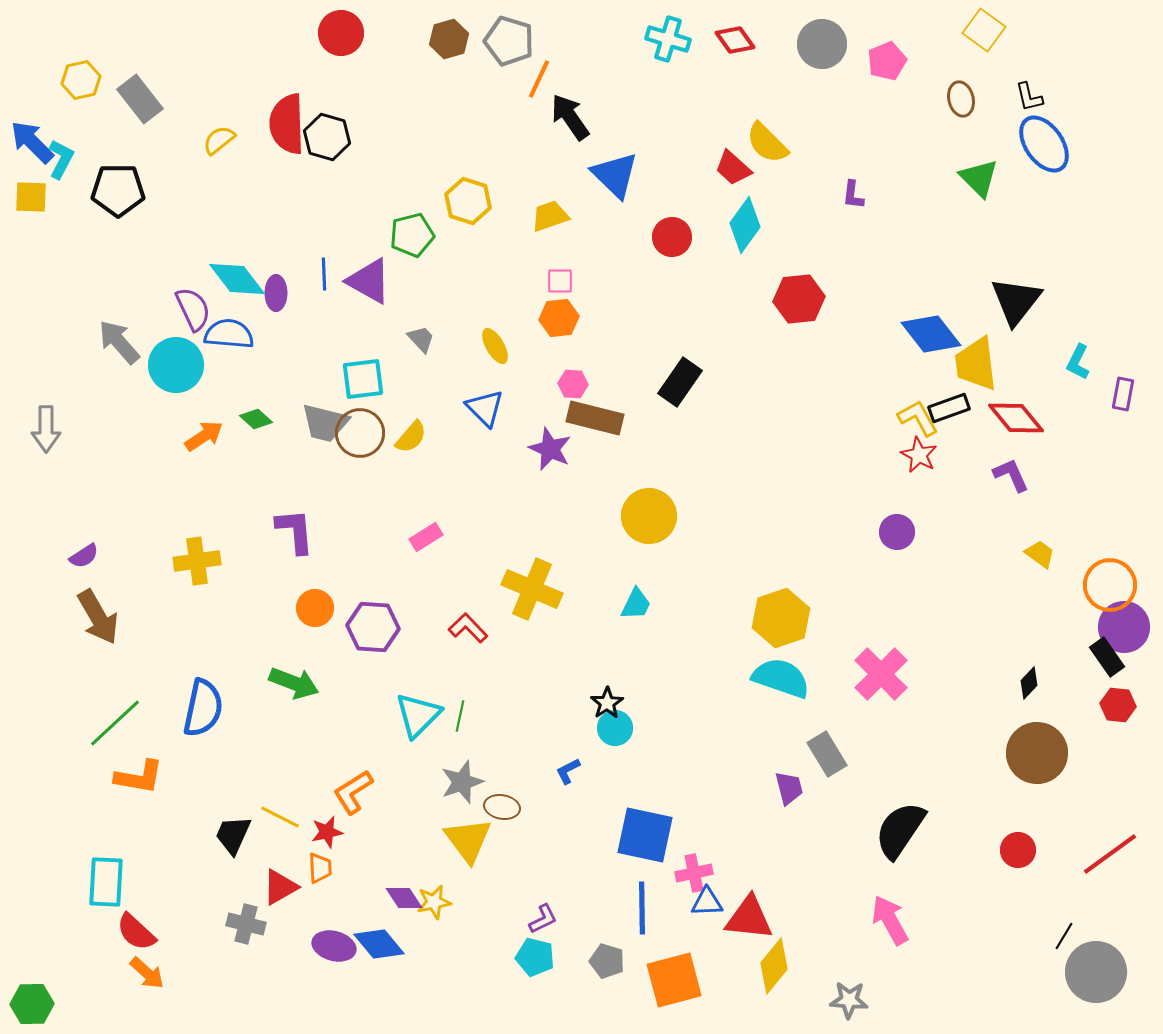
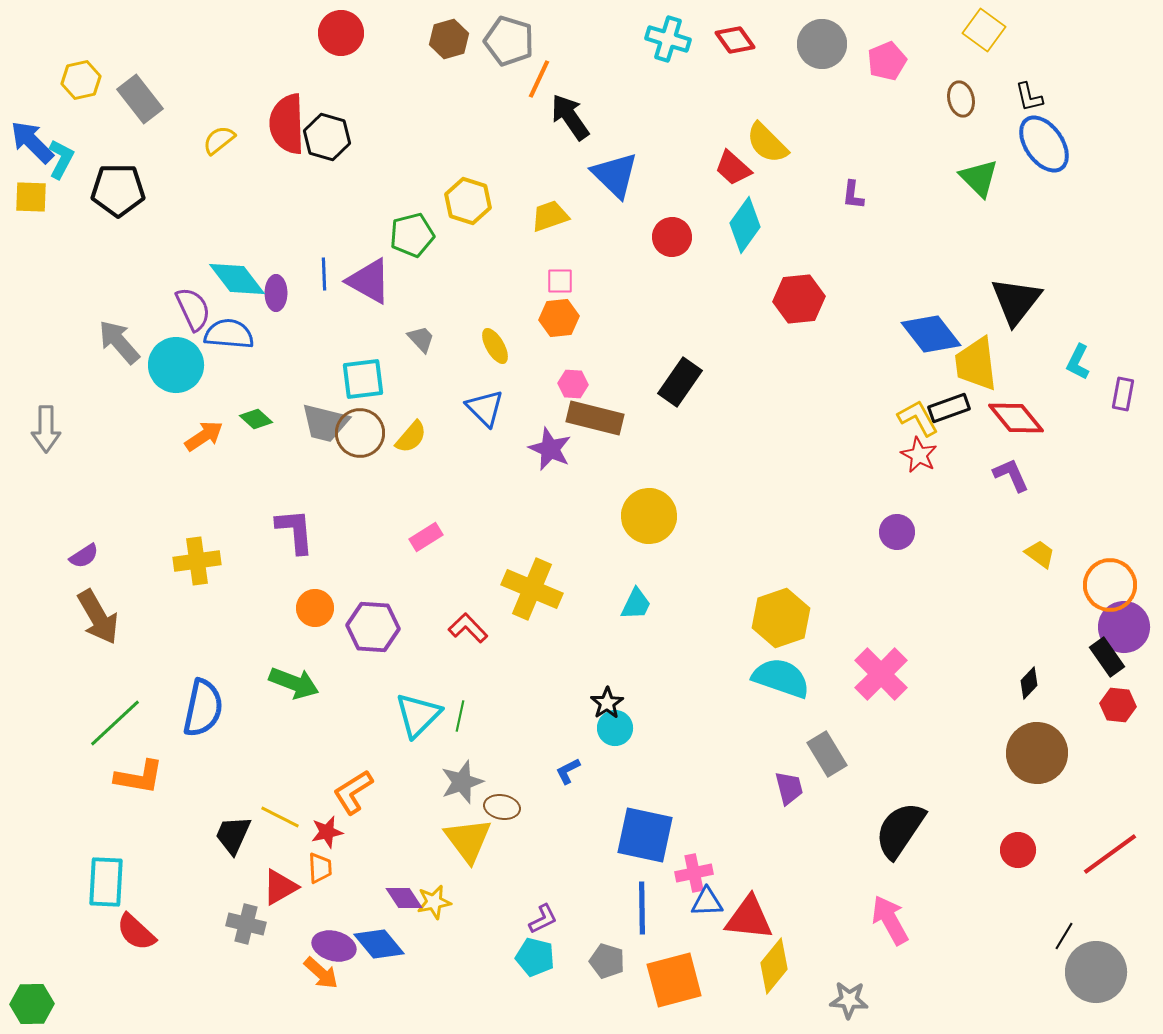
orange arrow at (147, 973): moved 174 px right
